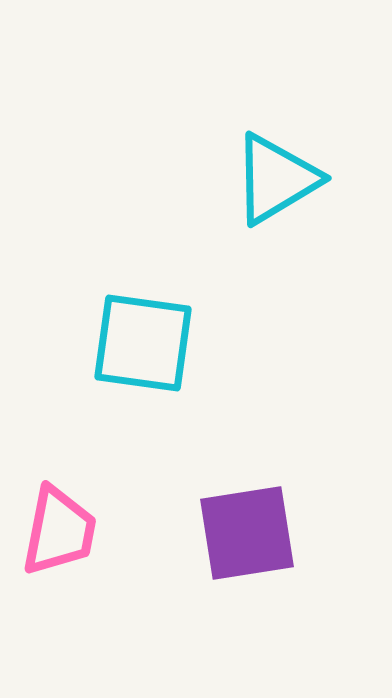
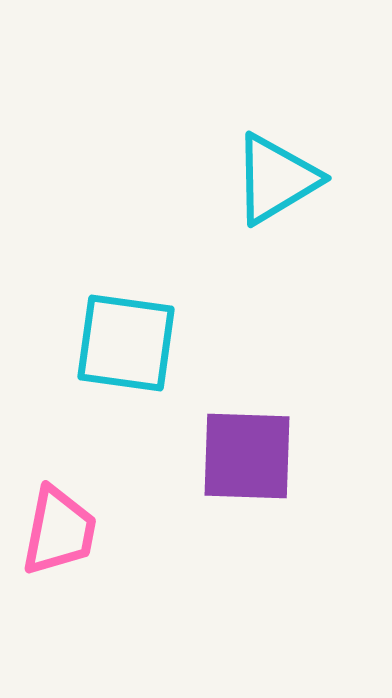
cyan square: moved 17 px left
purple square: moved 77 px up; rotated 11 degrees clockwise
